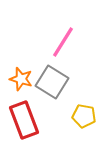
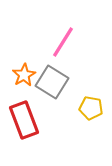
orange star: moved 3 px right, 4 px up; rotated 25 degrees clockwise
yellow pentagon: moved 7 px right, 8 px up
